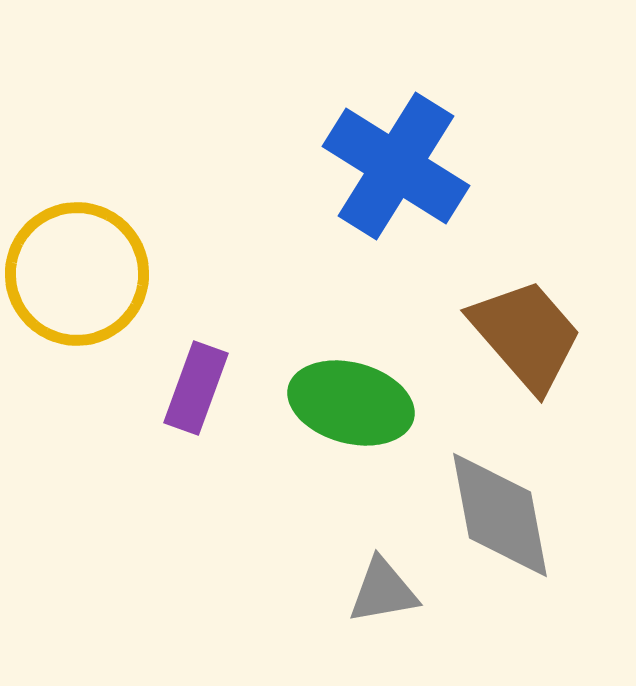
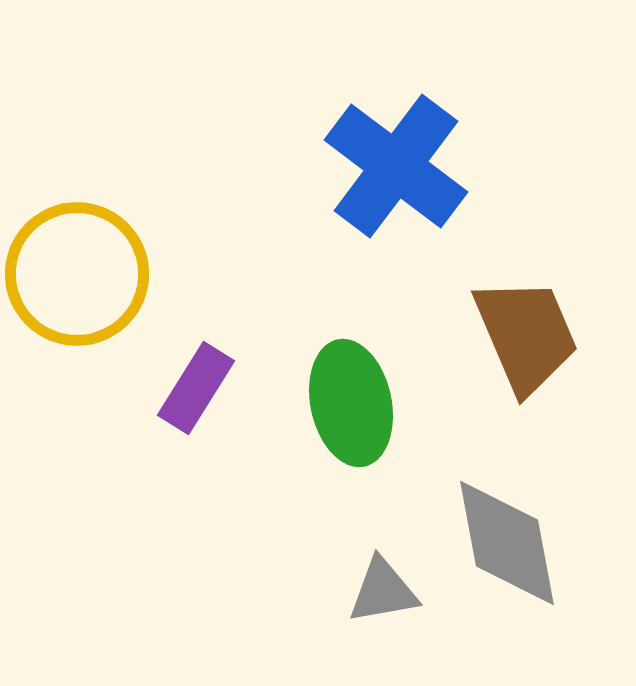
blue cross: rotated 5 degrees clockwise
brown trapezoid: rotated 18 degrees clockwise
purple rectangle: rotated 12 degrees clockwise
green ellipse: rotated 63 degrees clockwise
gray diamond: moved 7 px right, 28 px down
